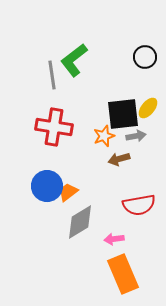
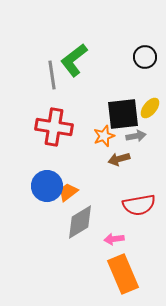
yellow ellipse: moved 2 px right
